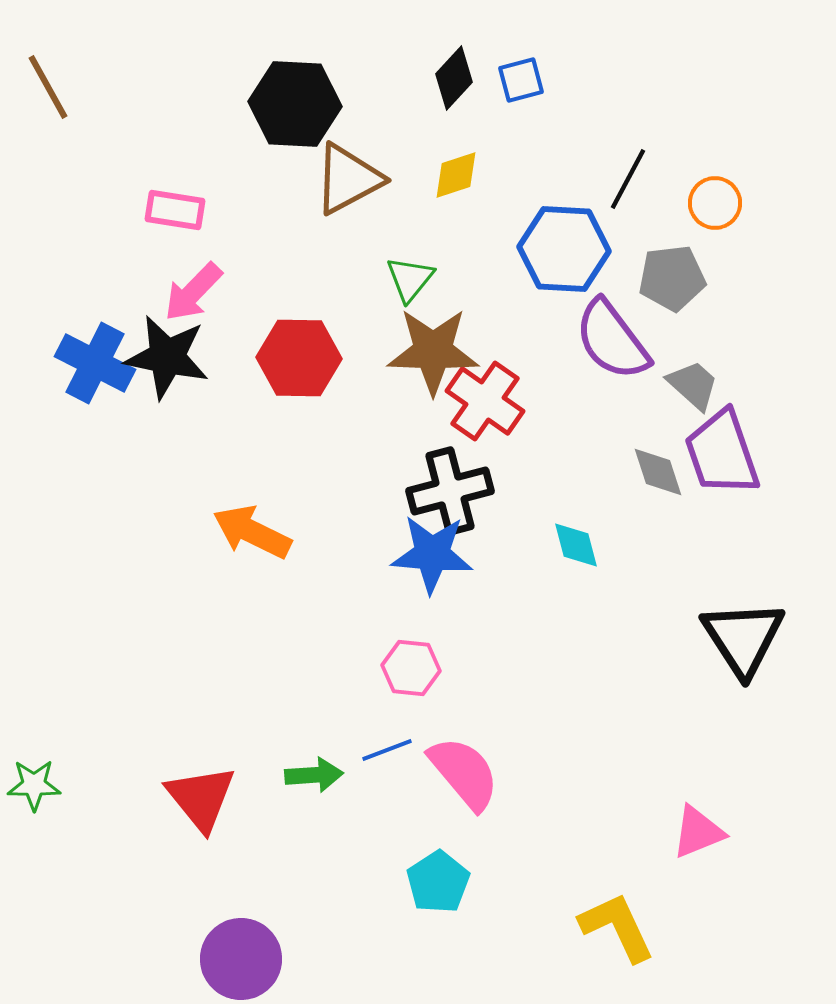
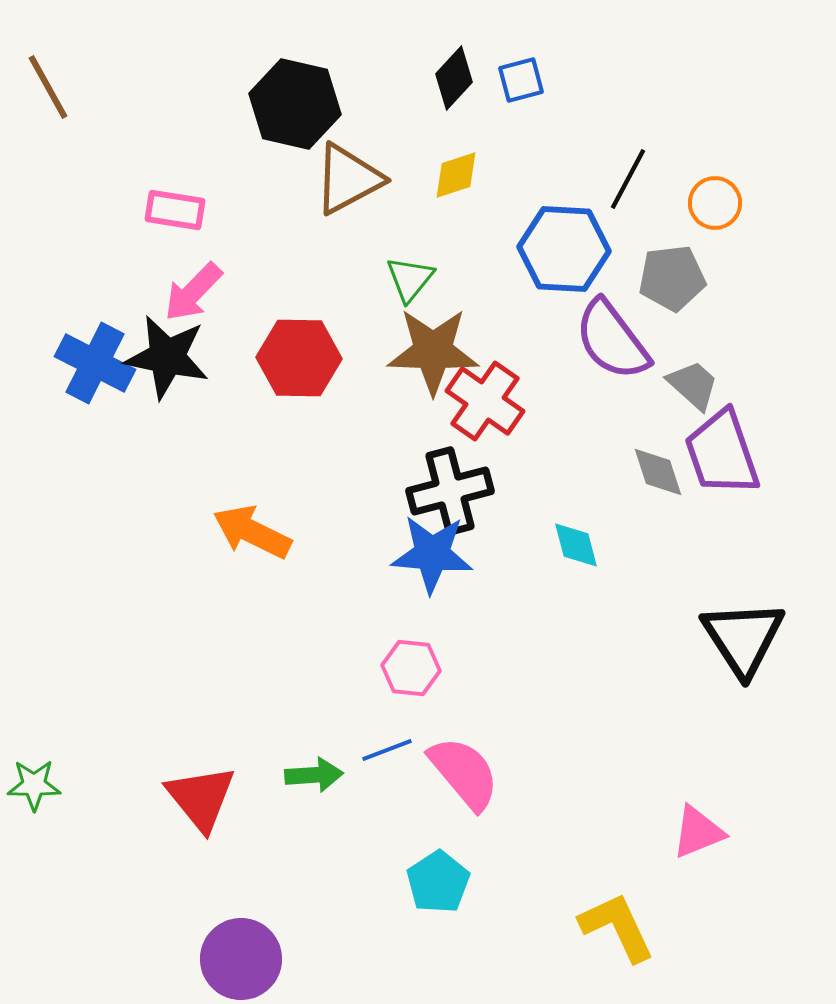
black hexagon: rotated 10 degrees clockwise
